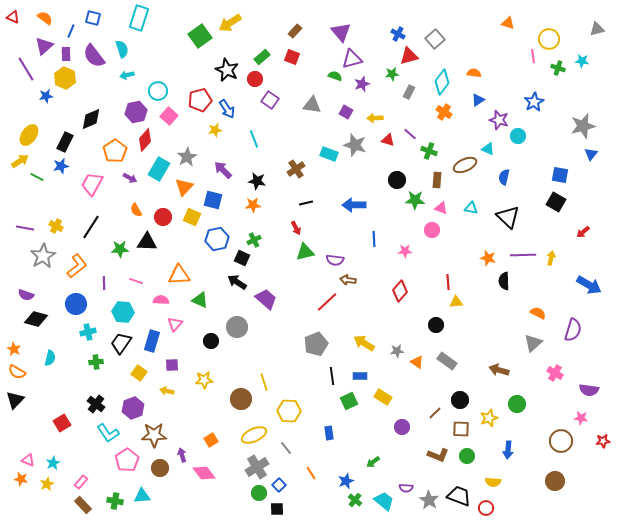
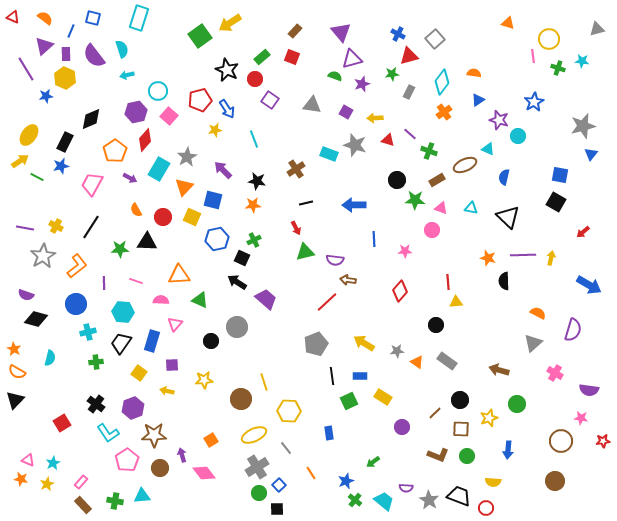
orange cross at (444, 112): rotated 21 degrees clockwise
brown rectangle at (437, 180): rotated 56 degrees clockwise
